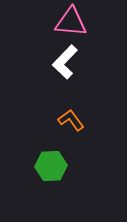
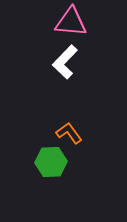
orange L-shape: moved 2 px left, 13 px down
green hexagon: moved 4 px up
